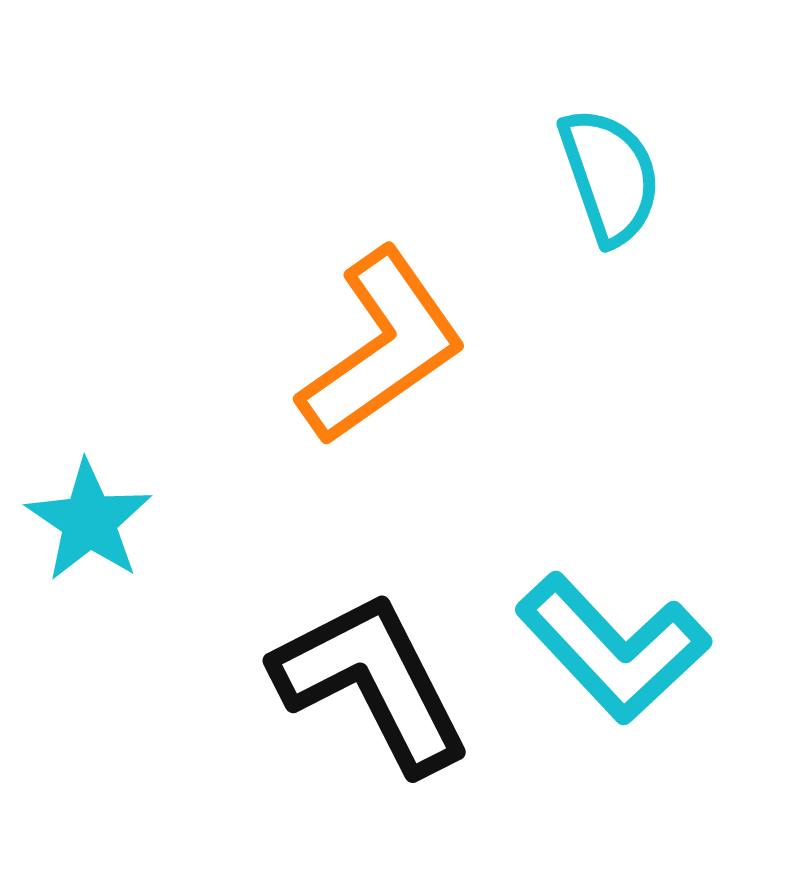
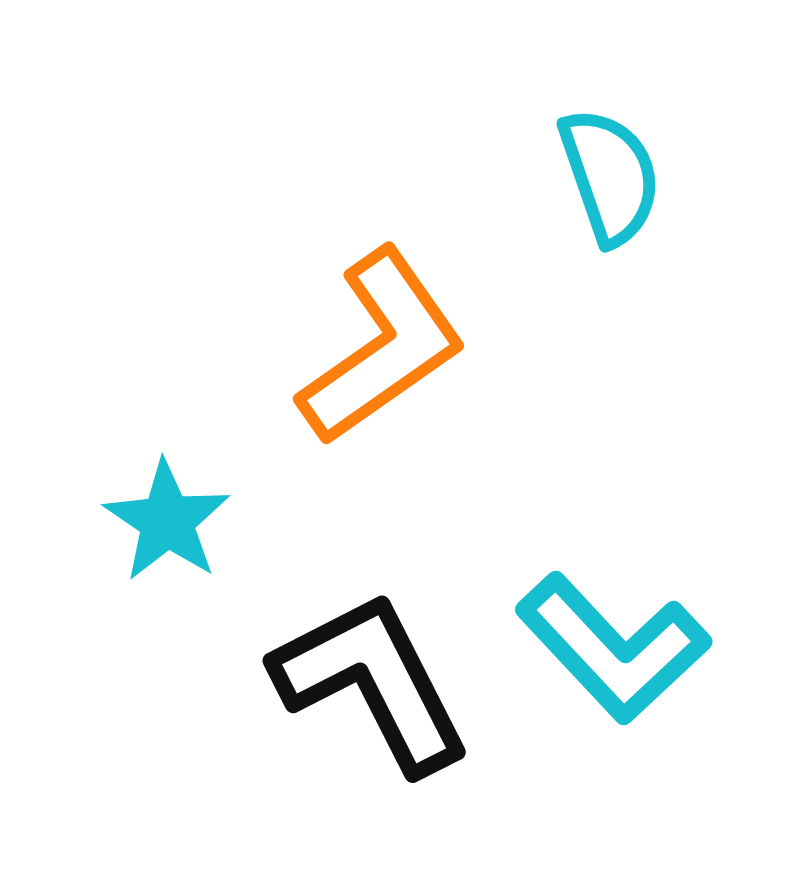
cyan star: moved 78 px right
